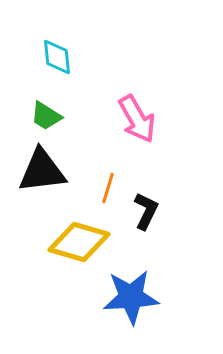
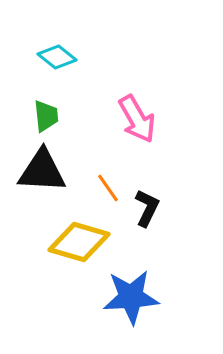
cyan diamond: rotated 45 degrees counterclockwise
green trapezoid: rotated 128 degrees counterclockwise
black triangle: rotated 10 degrees clockwise
orange line: rotated 52 degrees counterclockwise
black L-shape: moved 1 px right, 3 px up
